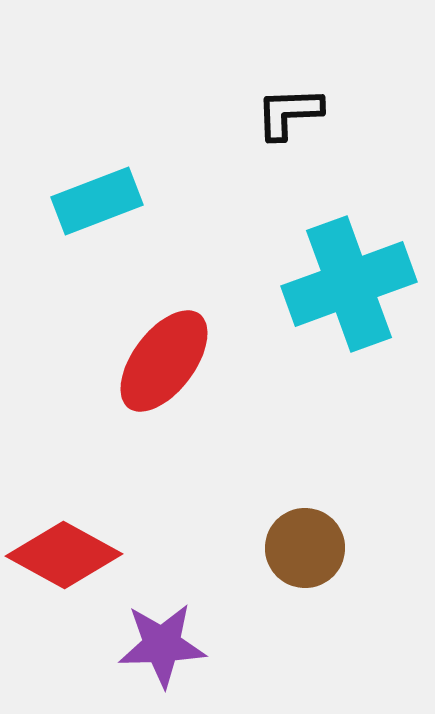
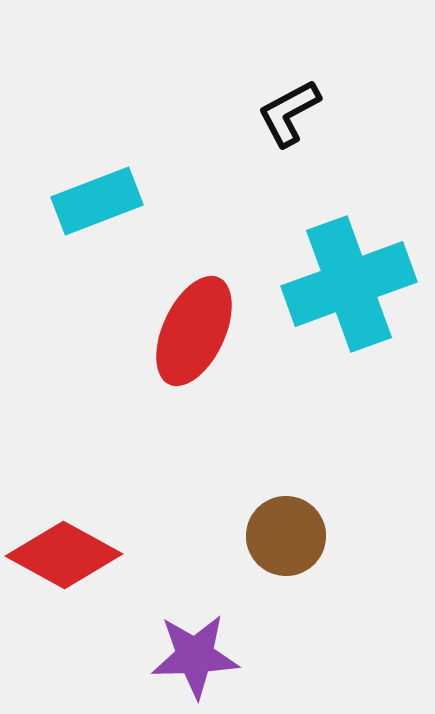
black L-shape: rotated 26 degrees counterclockwise
red ellipse: moved 30 px right, 30 px up; rotated 12 degrees counterclockwise
brown circle: moved 19 px left, 12 px up
purple star: moved 33 px right, 11 px down
